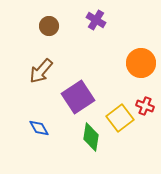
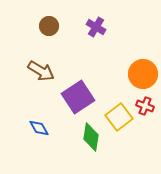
purple cross: moved 7 px down
orange circle: moved 2 px right, 11 px down
brown arrow: rotated 100 degrees counterclockwise
yellow square: moved 1 px left, 1 px up
